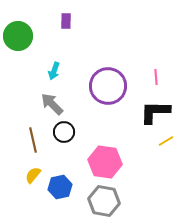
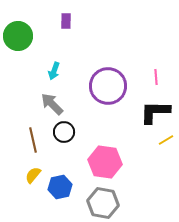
yellow line: moved 1 px up
gray hexagon: moved 1 px left, 2 px down
